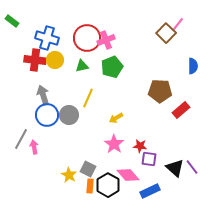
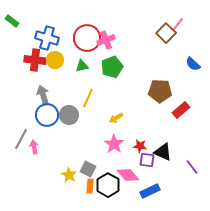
blue semicircle: moved 2 px up; rotated 133 degrees clockwise
purple square: moved 2 px left, 1 px down
black triangle: moved 12 px left, 16 px up; rotated 18 degrees counterclockwise
